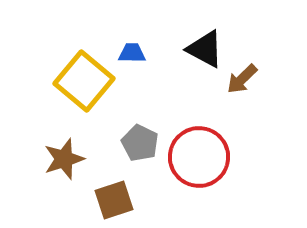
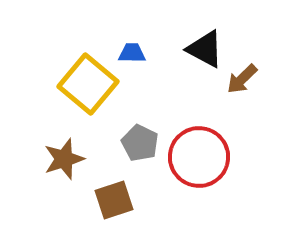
yellow square: moved 4 px right, 3 px down
